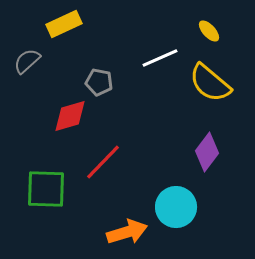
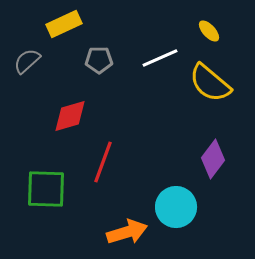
gray pentagon: moved 22 px up; rotated 12 degrees counterclockwise
purple diamond: moved 6 px right, 7 px down
red line: rotated 24 degrees counterclockwise
